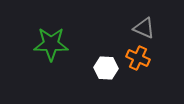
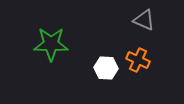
gray triangle: moved 8 px up
orange cross: moved 2 px down
